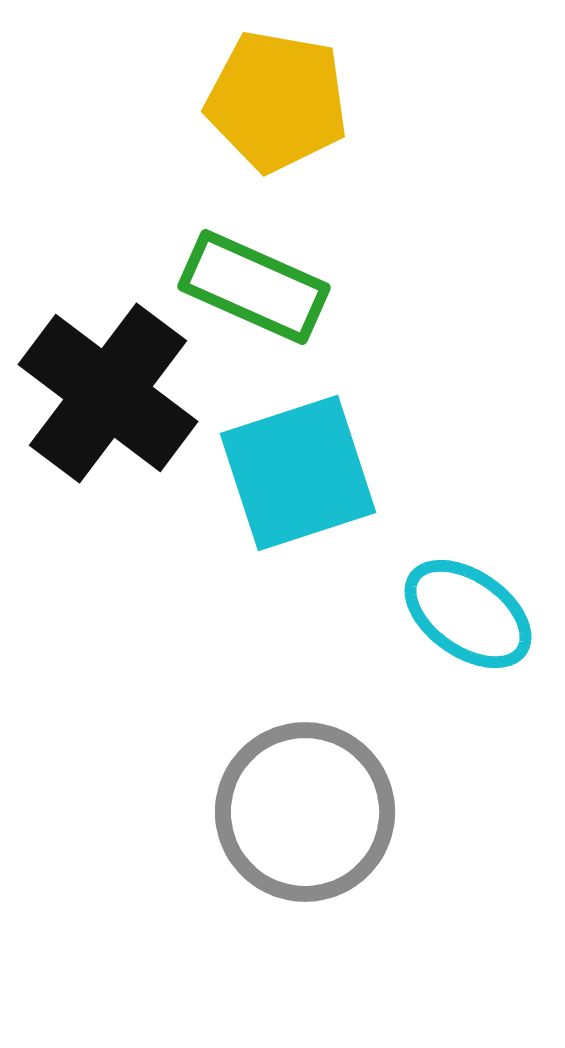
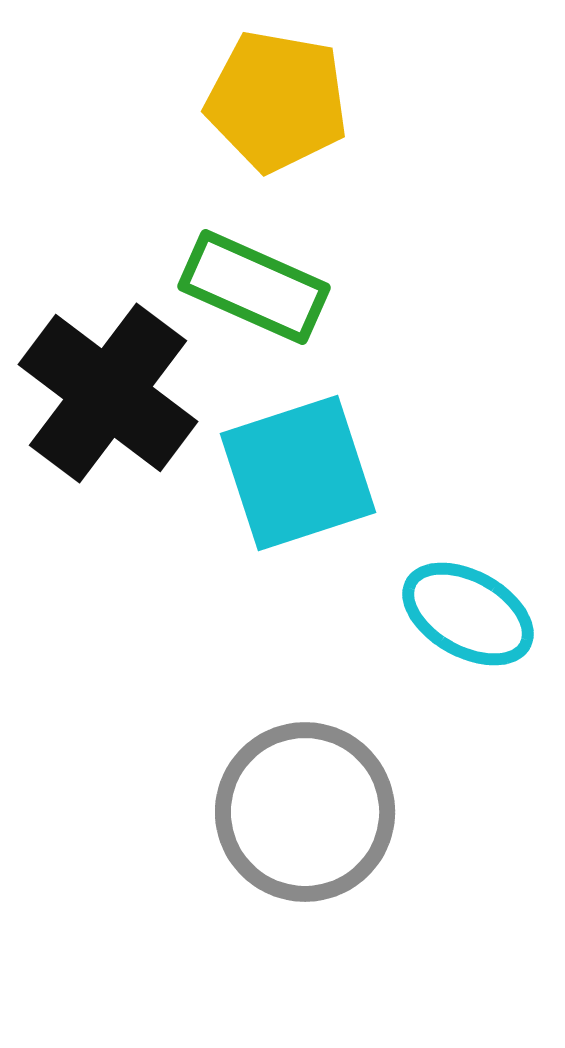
cyan ellipse: rotated 6 degrees counterclockwise
